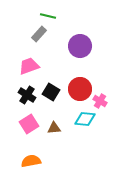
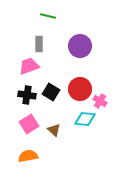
gray rectangle: moved 10 px down; rotated 42 degrees counterclockwise
black cross: rotated 24 degrees counterclockwise
brown triangle: moved 2 px down; rotated 48 degrees clockwise
orange semicircle: moved 3 px left, 5 px up
